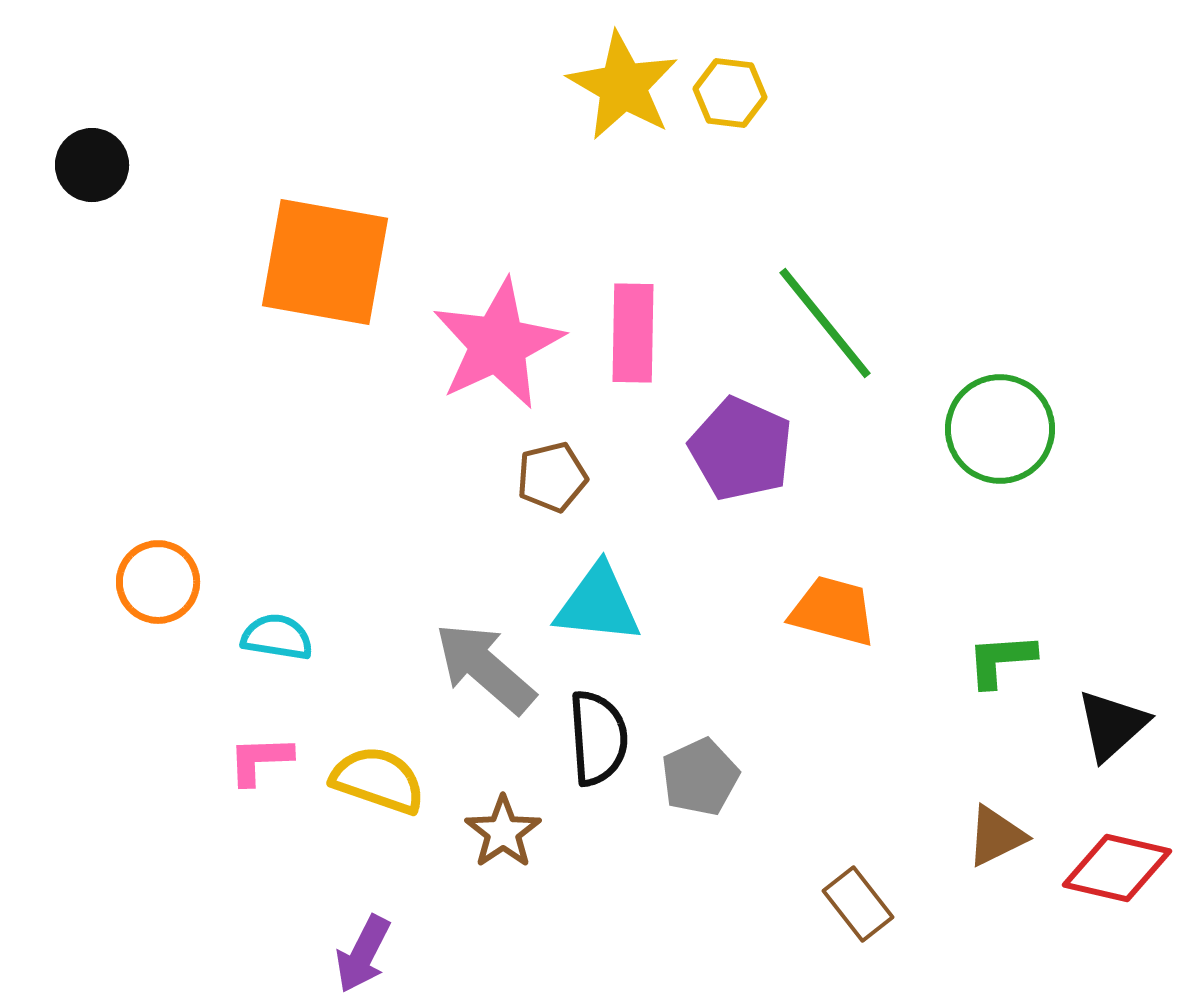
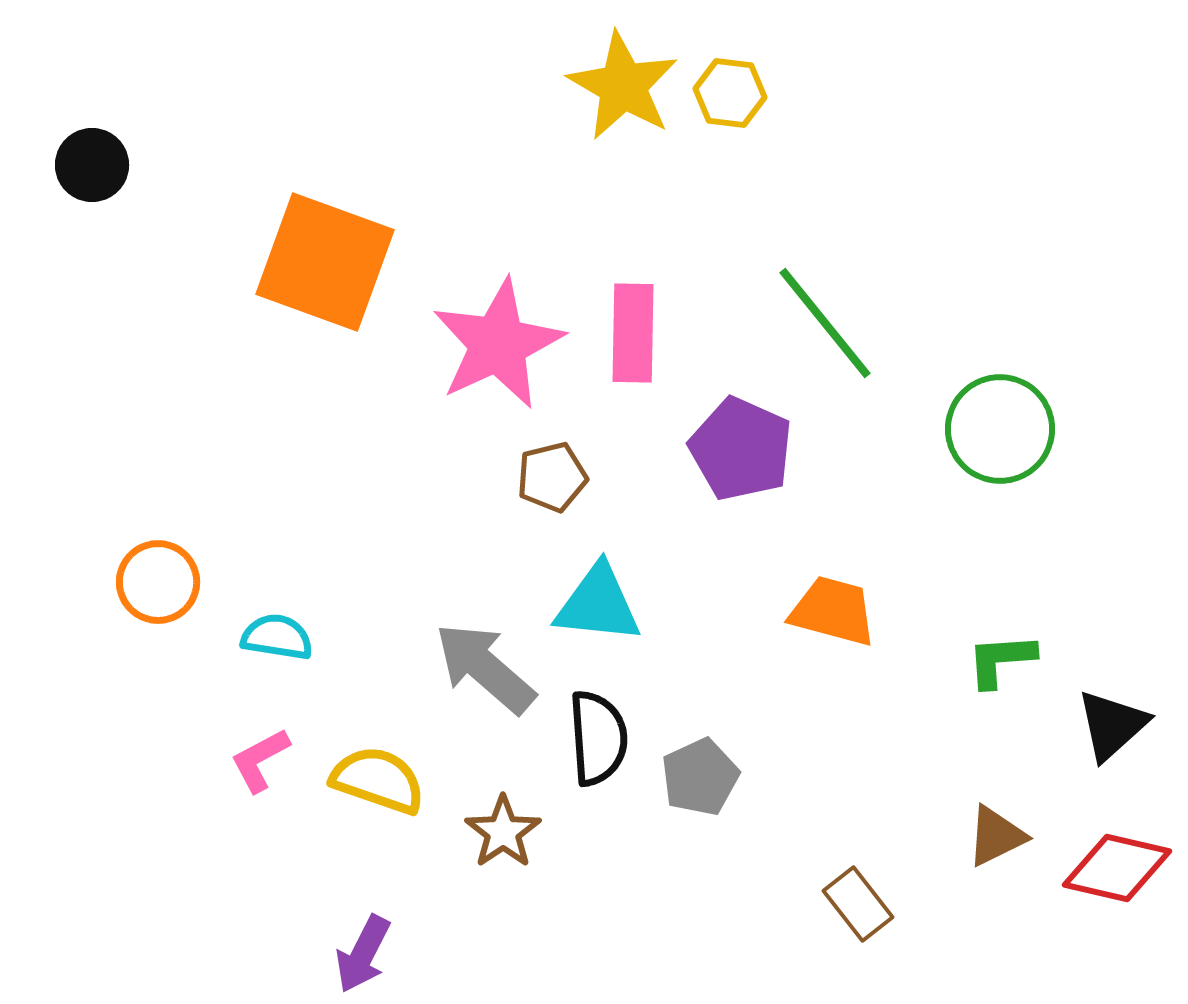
orange square: rotated 10 degrees clockwise
pink L-shape: rotated 26 degrees counterclockwise
